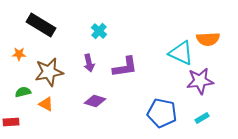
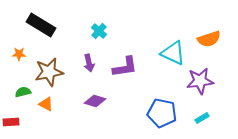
orange semicircle: moved 1 px right; rotated 15 degrees counterclockwise
cyan triangle: moved 8 px left
